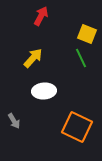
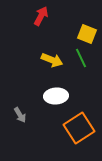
yellow arrow: moved 19 px right, 2 px down; rotated 70 degrees clockwise
white ellipse: moved 12 px right, 5 px down
gray arrow: moved 6 px right, 6 px up
orange square: moved 2 px right, 1 px down; rotated 32 degrees clockwise
